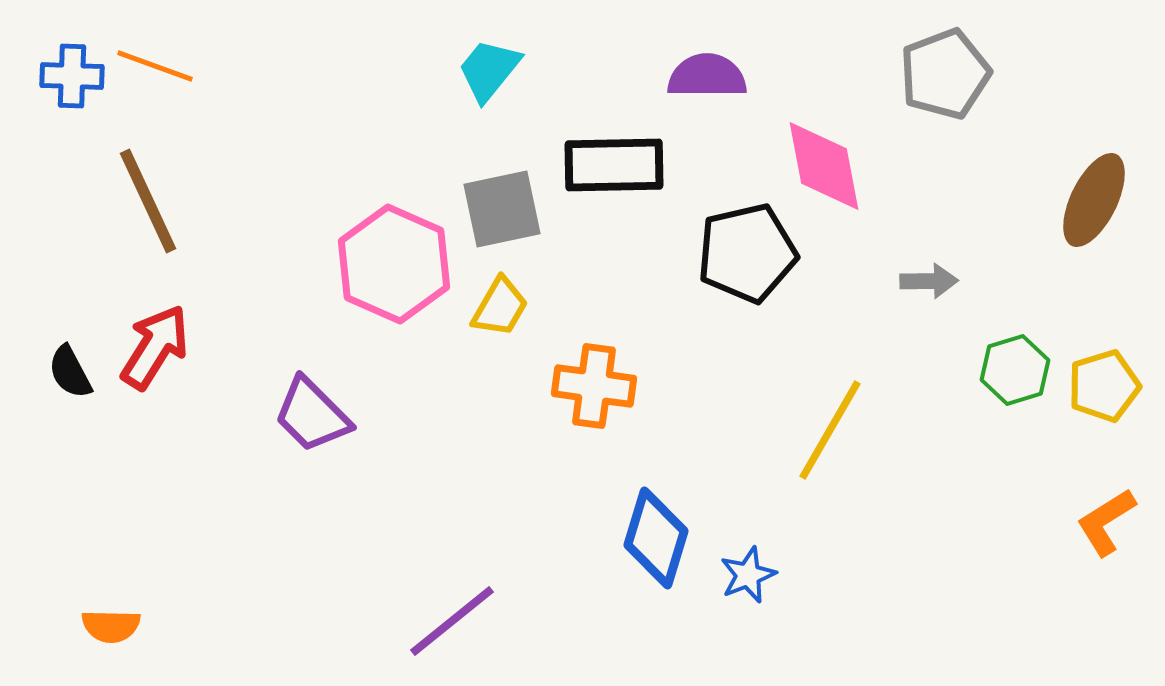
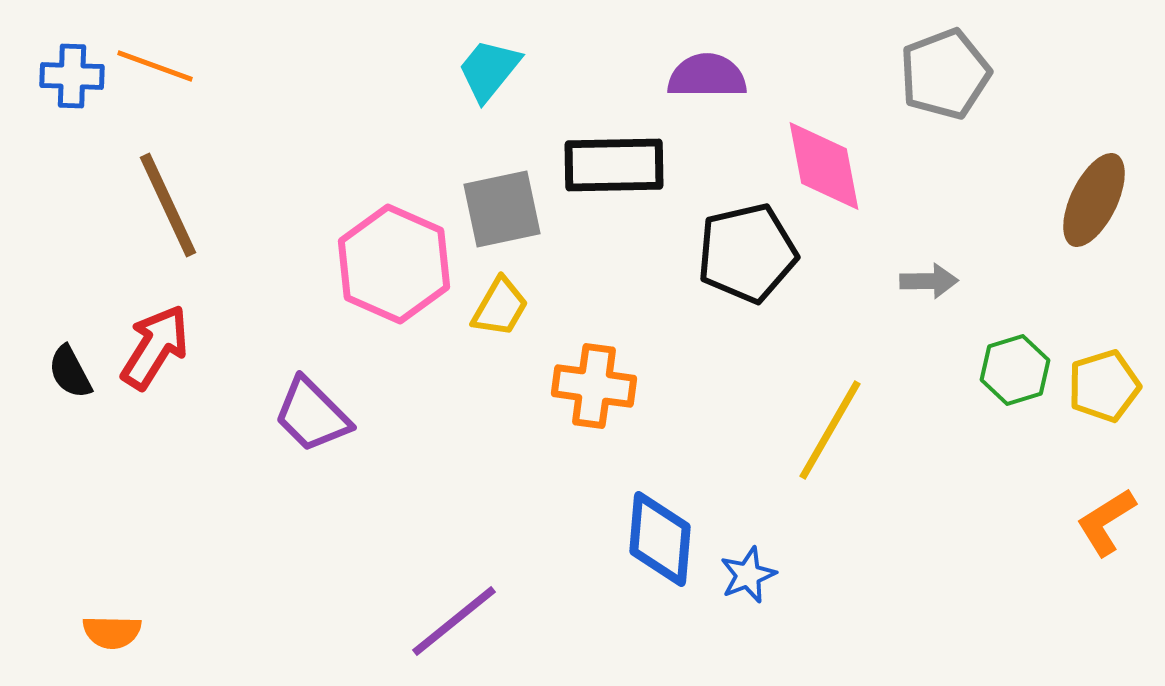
brown line: moved 20 px right, 4 px down
blue diamond: moved 4 px right, 1 px down; rotated 12 degrees counterclockwise
purple line: moved 2 px right
orange semicircle: moved 1 px right, 6 px down
